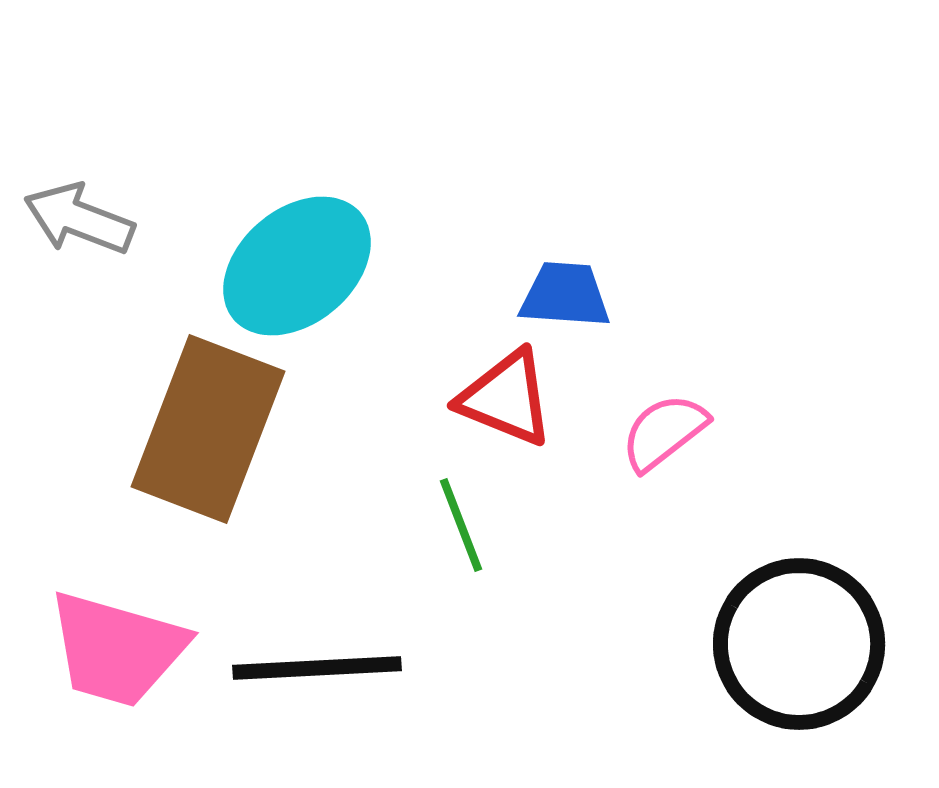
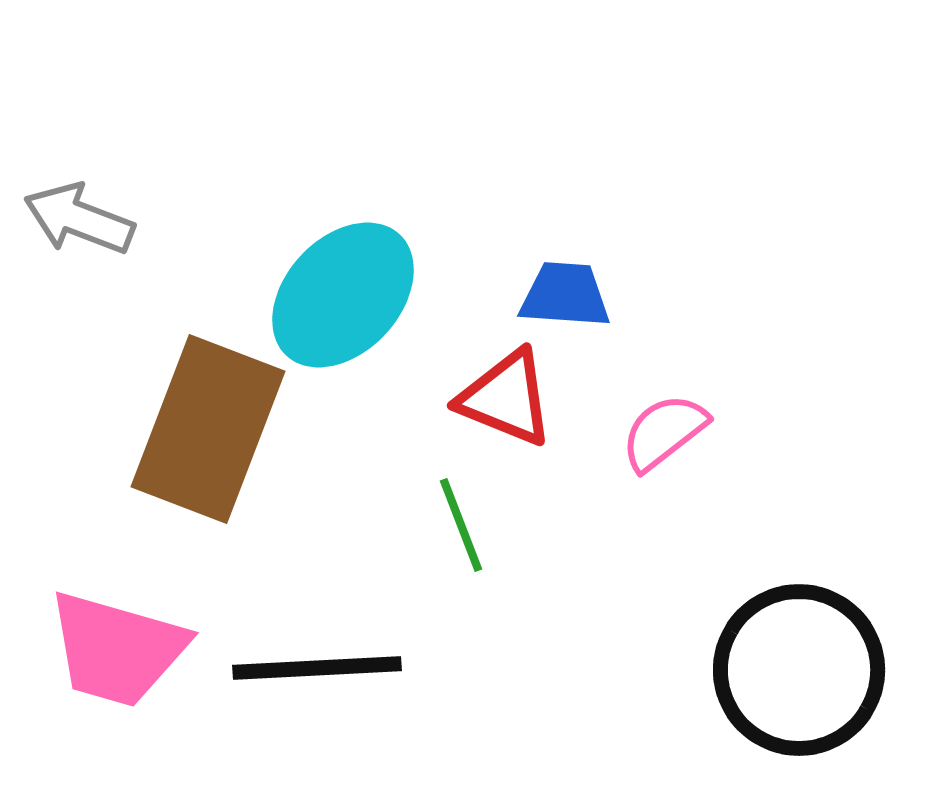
cyan ellipse: moved 46 px right, 29 px down; rotated 7 degrees counterclockwise
black circle: moved 26 px down
